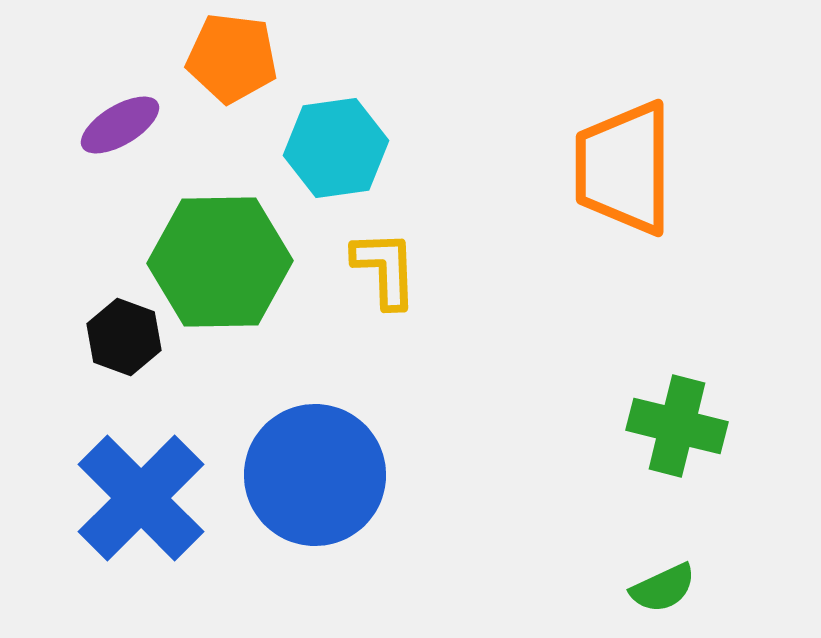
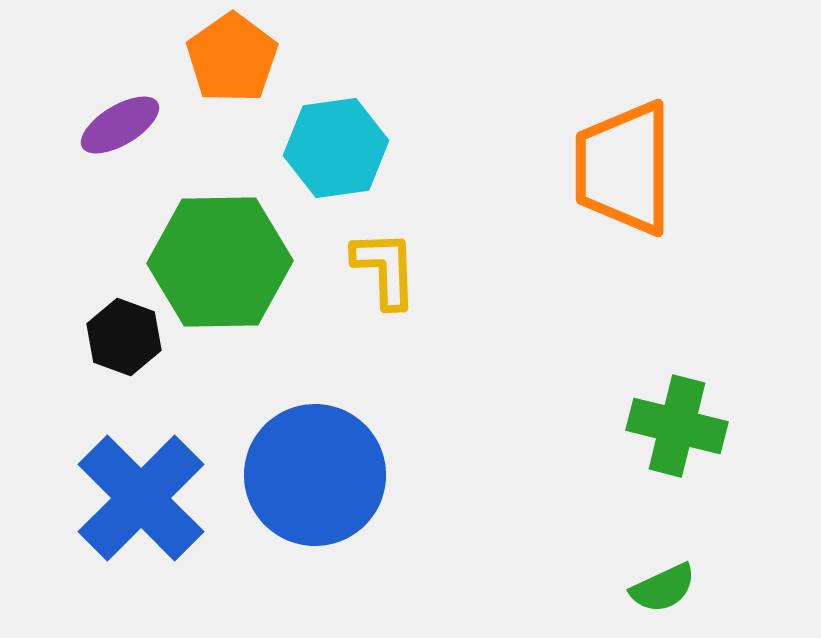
orange pentagon: rotated 30 degrees clockwise
